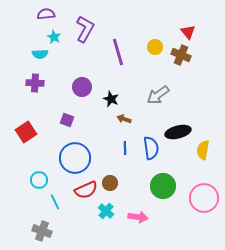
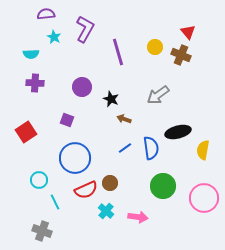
cyan semicircle: moved 9 px left
blue line: rotated 56 degrees clockwise
